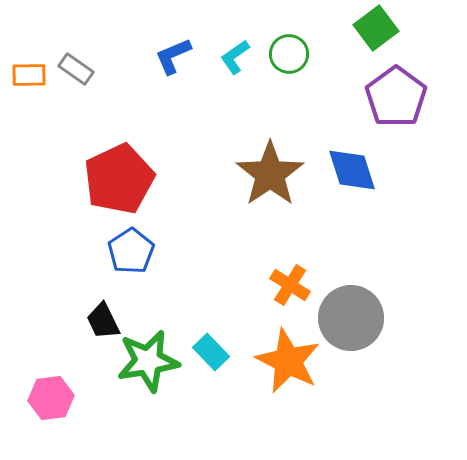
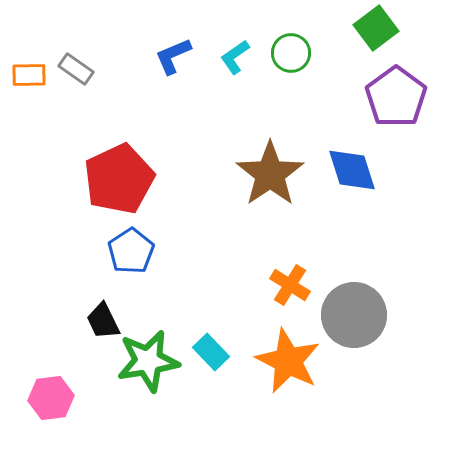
green circle: moved 2 px right, 1 px up
gray circle: moved 3 px right, 3 px up
